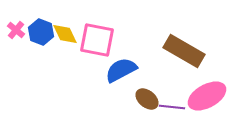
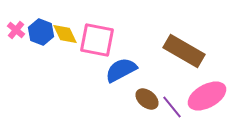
purple line: rotated 45 degrees clockwise
